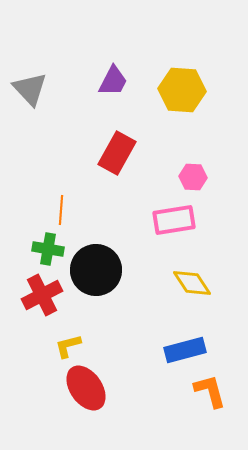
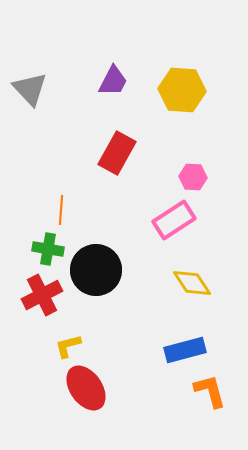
pink rectangle: rotated 24 degrees counterclockwise
